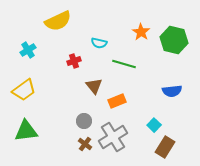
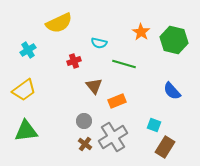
yellow semicircle: moved 1 px right, 2 px down
blue semicircle: rotated 54 degrees clockwise
cyan square: rotated 24 degrees counterclockwise
